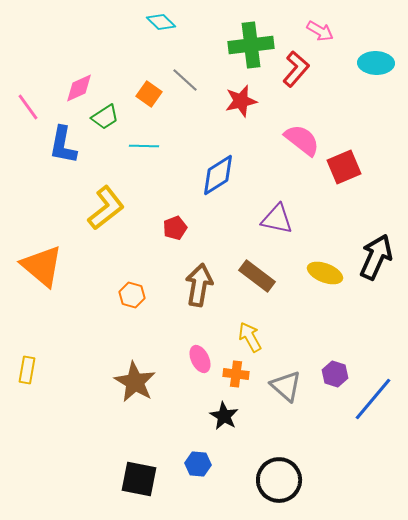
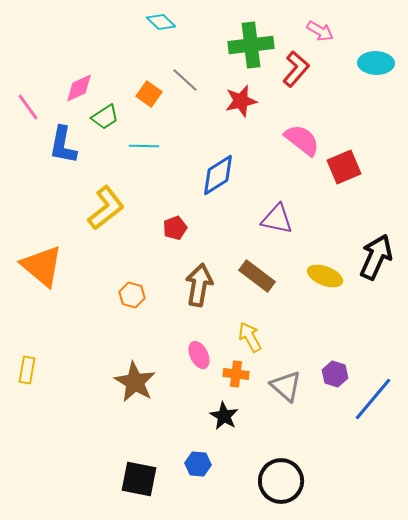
yellow ellipse: moved 3 px down
pink ellipse: moved 1 px left, 4 px up
black circle: moved 2 px right, 1 px down
